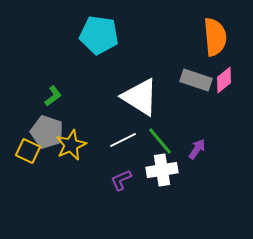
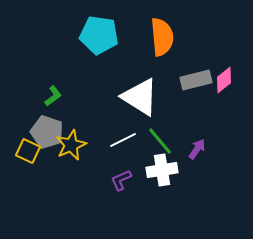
orange semicircle: moved 53 px left
gray rectangle: rotated 32 degrees counterclockwise
